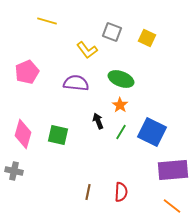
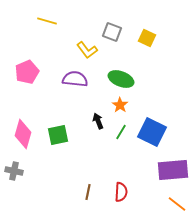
purple semicircle: moved 1 px left, 4 px up
green square: rotated 25 degrees counterclockwise
orange line: moved 5 px right, 2 px up
